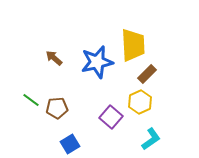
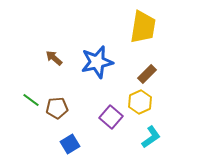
yellow trapezoid: moved 10 px right, 18 px up; rotated 12 degrees clockwise
cyan L-shape: moved 2 px up
